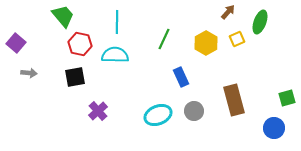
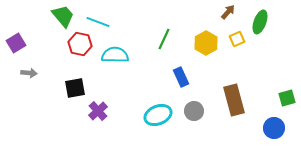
cyan line: moved 19 px left; rotated 70 degrees counterclockwise
purple square: rotated 18 degrees clockwise
black square: moved 11 px down
